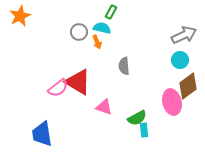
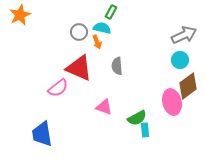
orange star: moved 1 px up
gray semicircle: moved 7 px left
red triangle: moved 1 px right, 14 px up; rotated 8 degrees counterclockwise
cyan rectangle: moved 1 px right
